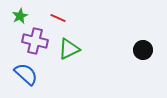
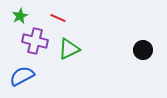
blue semicircle: moved 4 px left, 2 px down; rotated 70 degrees counterclockwise
